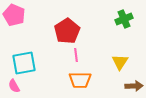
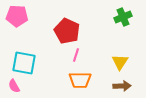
pink pentagon: moved 3 px right, 1 px down; rotated 20 degrees counterclockwise
green cross: moved 1 px left, 2 px up
red pentagon: rotated 15 degrees counterclockwise
pink line: rotated 24 degrees clockwise
cyan square: rotated 20 degrees clockwise
brown arrow: moved 12 px left
